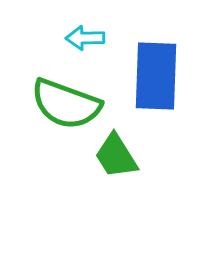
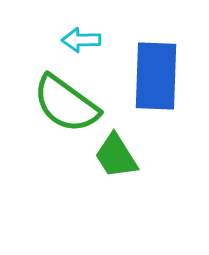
cyan arrow: moved 4 px left, 2 px down
green semicircle: rotated 16 degrees clockwise
